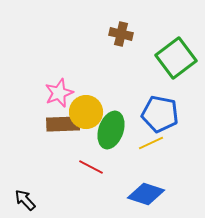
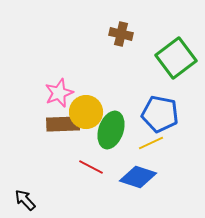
blue diamond: moved 8 px left, 17 px up
